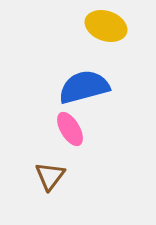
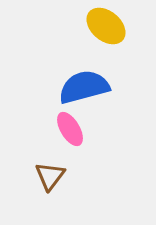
yellow ellipse: rotated 21 degrees clockwise
